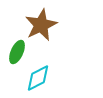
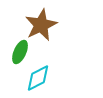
green ellipse: moved 3 px right
